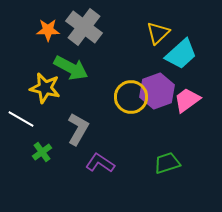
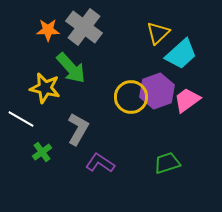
green arrow: rotated 20 degrees clockwise
